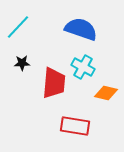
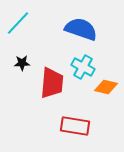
cyan line: moved 4 px up
red trapezoid: moved 2 px left
orange diamond: moved 6 px up
